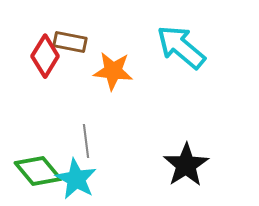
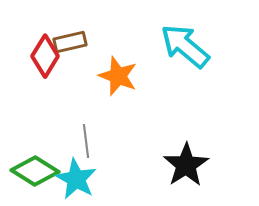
brown rectangle: rotated 24 degrees counterclockwise
cyan arrow: moved 4 px right, 1 px up
orange star: moved 5 px right, 5 px down; rotated 15 degrees clockwise
green diamond: moved 3 px left; rotated 18 degrees counterclockwise
